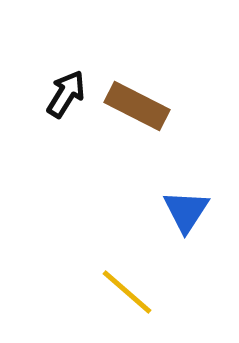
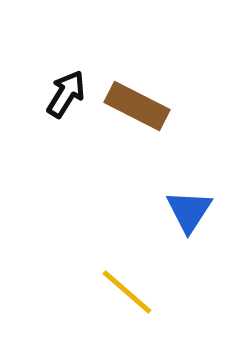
blue triangle: moved 3 px right
